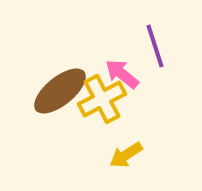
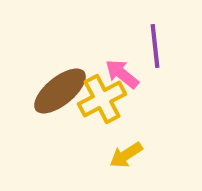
purple line: rotated 12 degrees clockwise
